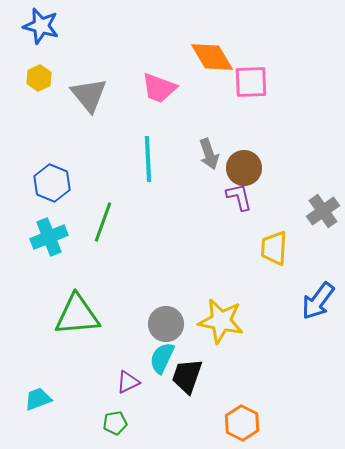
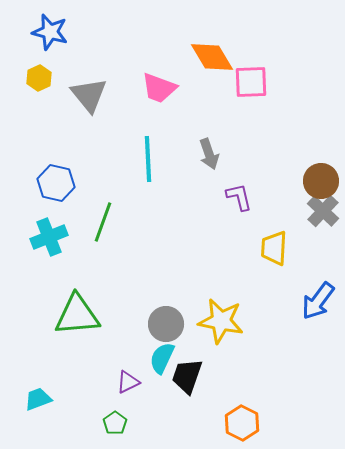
blue star: moved 9 px right, 6 px down
brown circle: moved 77 px right, 13 px down
blue hexagon: moved 4 px right; rotated 9 degrees counterclockwise
gray cross: rotated 12 degrees counterclockwise
green pentagon: rotated 25 degrees counterclockwise
